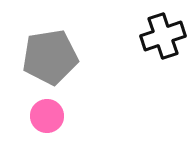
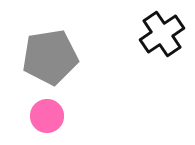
black cross: moved 1 px left, 2 px up; rotated 15 degrees counterclockwise
